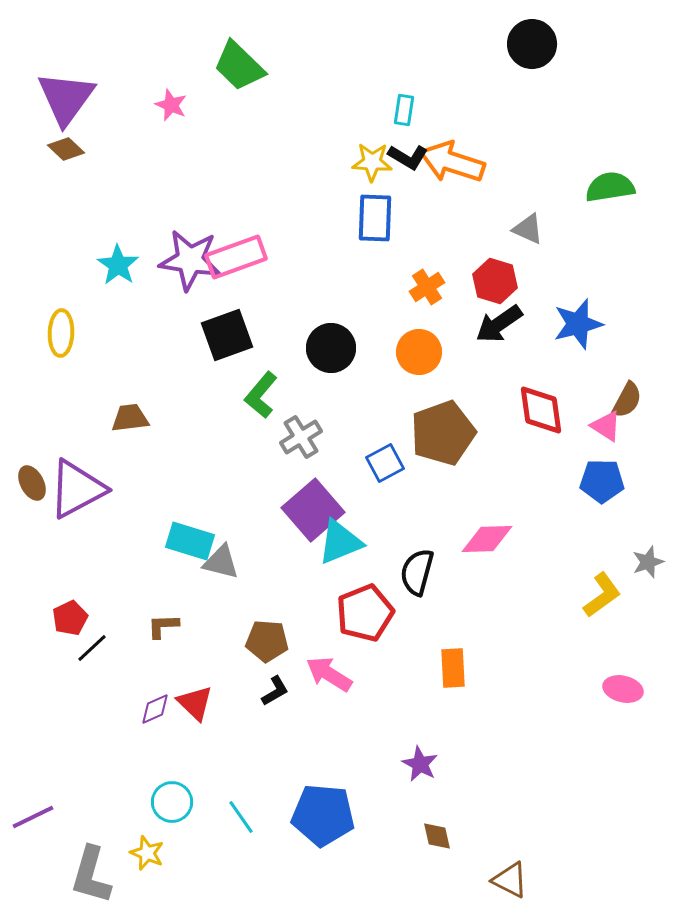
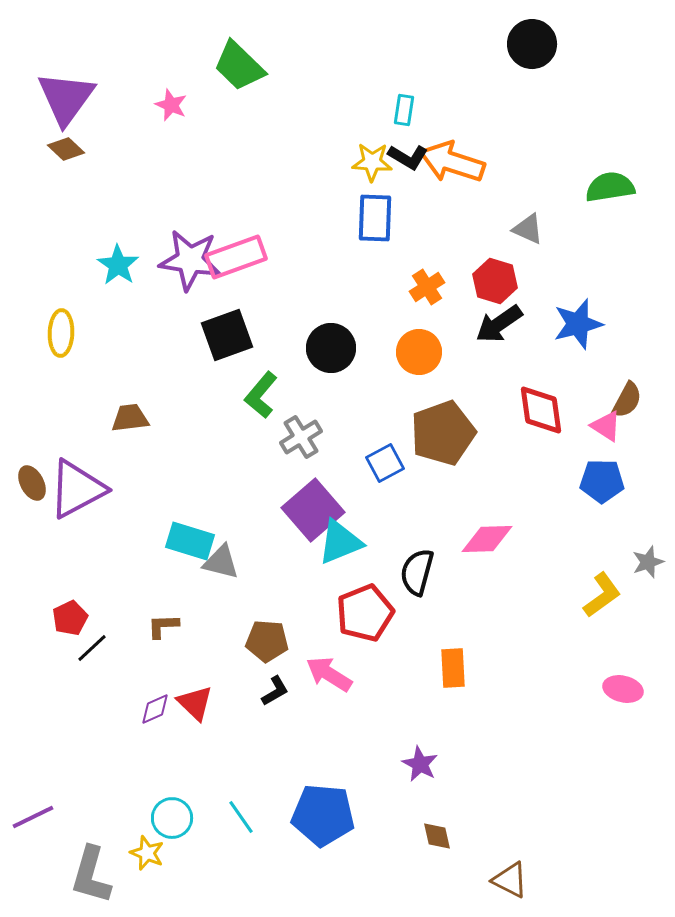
cyan circle at (172, 802): moved 16 px down
